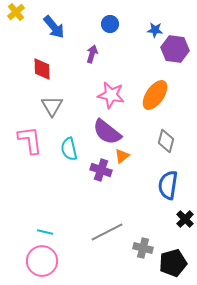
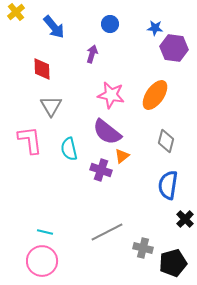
blue star: moved 2 px up
purple hexagon: moved 1 px left, 1 px up
gray triangle: moved 1 px left
